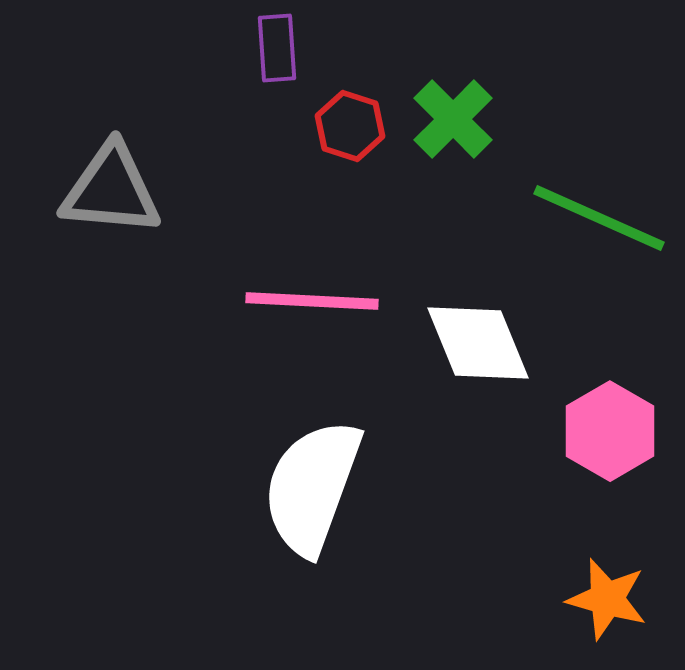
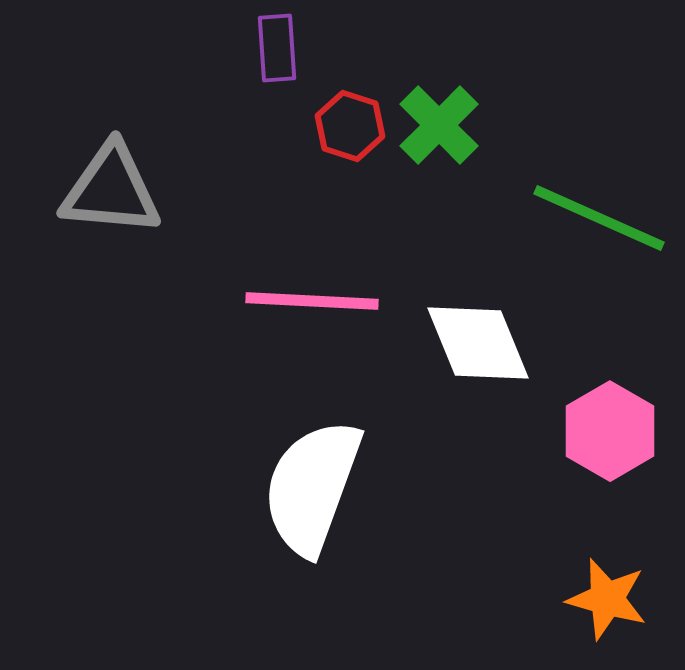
green cross: moved 14 px left, 6 px down
